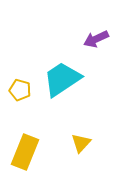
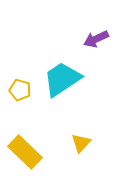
yellow rectangle: rotated 68 degrees counterclockwise
